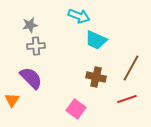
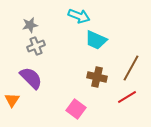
gray cross: rotated 18 degrees counterclockwise
brown cross: moved 1 px right
red line: moved 2 px up; rotated 12 degrees counterclockwise
